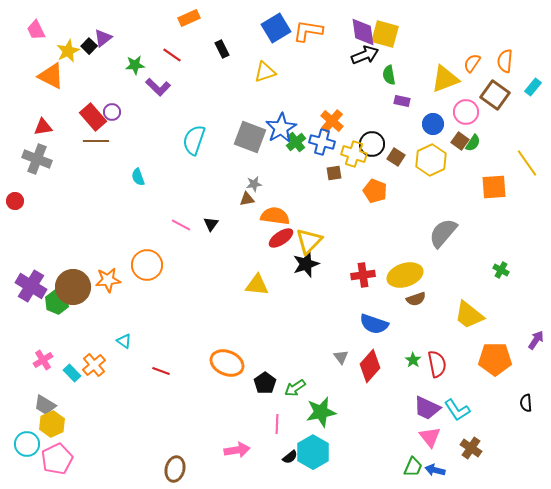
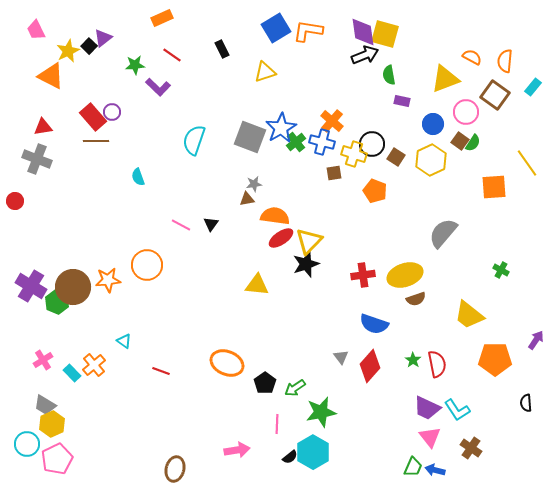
orange rectangle at (189, 18): moved 27 px left
orange semicircle at (472, 63): moved 6 px up; rotated 84 degrees clockwise
